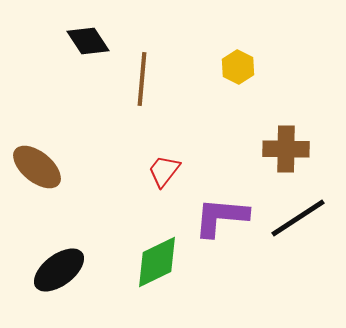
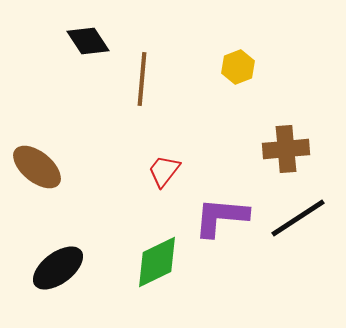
yellow hexagon: rotated 12 degrees clockwise
brown cross: rotated 6 degrees counterclockwise
black ellipse: moved 1 px left, 2 px up
